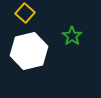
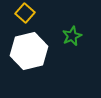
green star: rotated 12 degrees clockwise
